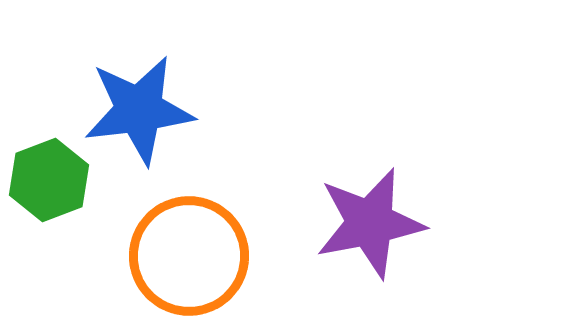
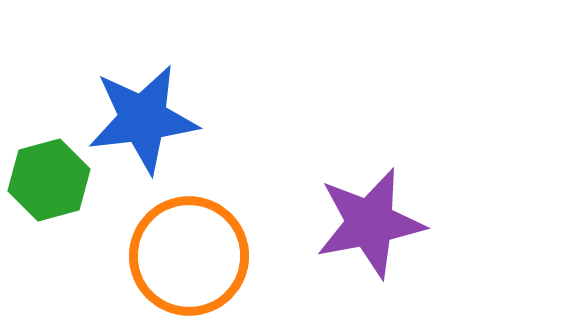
blue star: moved 4 px right, 9 px down
green hexagon: rotated 6 degrees clockwise
